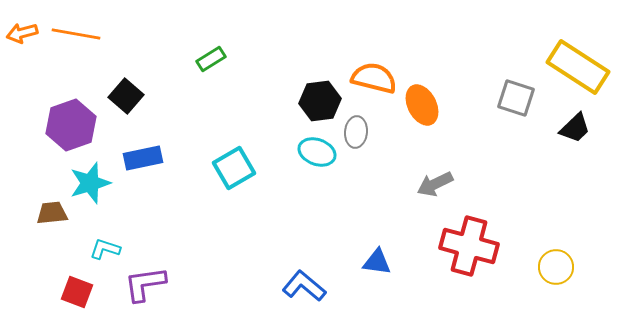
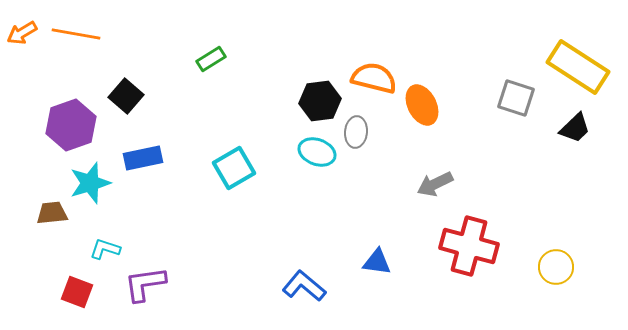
orange arrow: rotated 16 degrees counterclockwise
